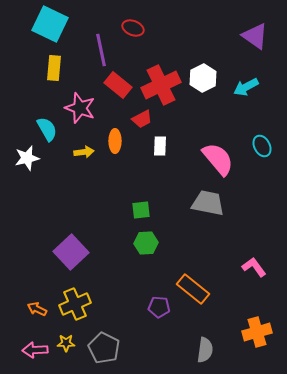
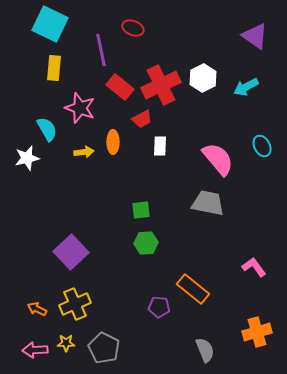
red rectangle: moved 2 px right, 2 px down
orange ellipse: moved 2 px left, 1 px down
gray semicircle: rotated 30 degrees counterclockwise
